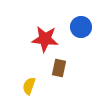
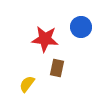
brown rectangle: moved 2 px left
yellow semicircle: moved 2 px left, 2 px up; rotated 18 degrees clockwise
